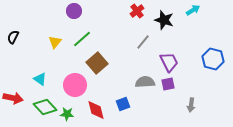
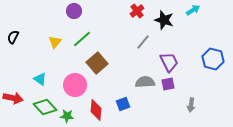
red diamond: rotated 20 degrees clockwise
green star: moved 2 px down
